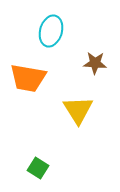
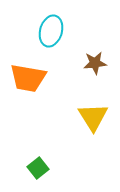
brown star: rotated 10 degrees counterclockwise
yellow triangle: moved 15 px right, 7 px down
green square: rotated 20 degrees clockwise
